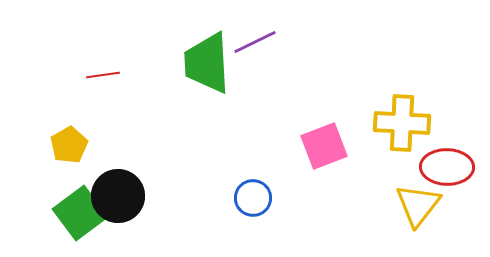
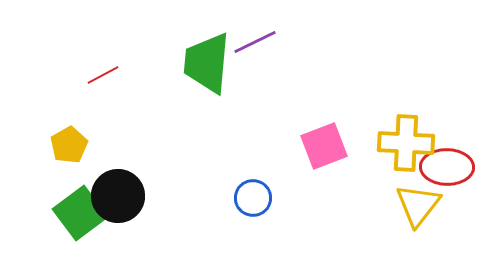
green trapezoid: rotated 8 degrees clockwise
red line: rotated 20 degrees counterclockwise
yellow cross: moved 4 px right, 20 px down
